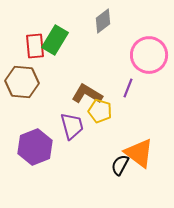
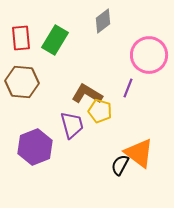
red rectangle: moved 14 px left, 8 px up
purple trapezoid: moved 1 px up
